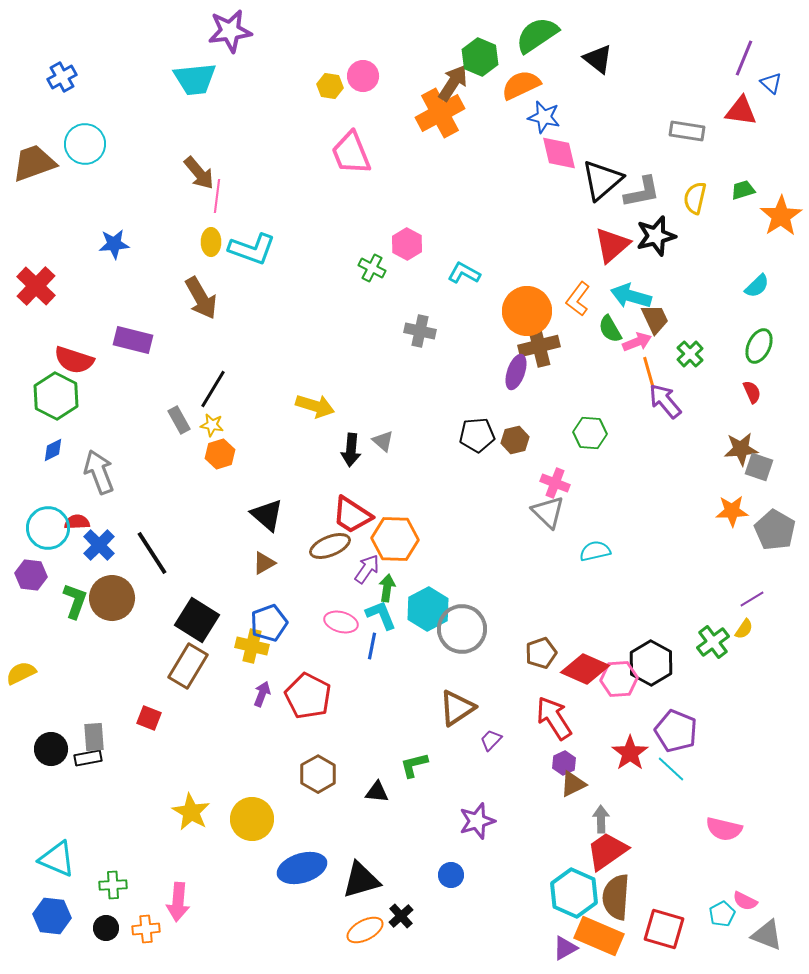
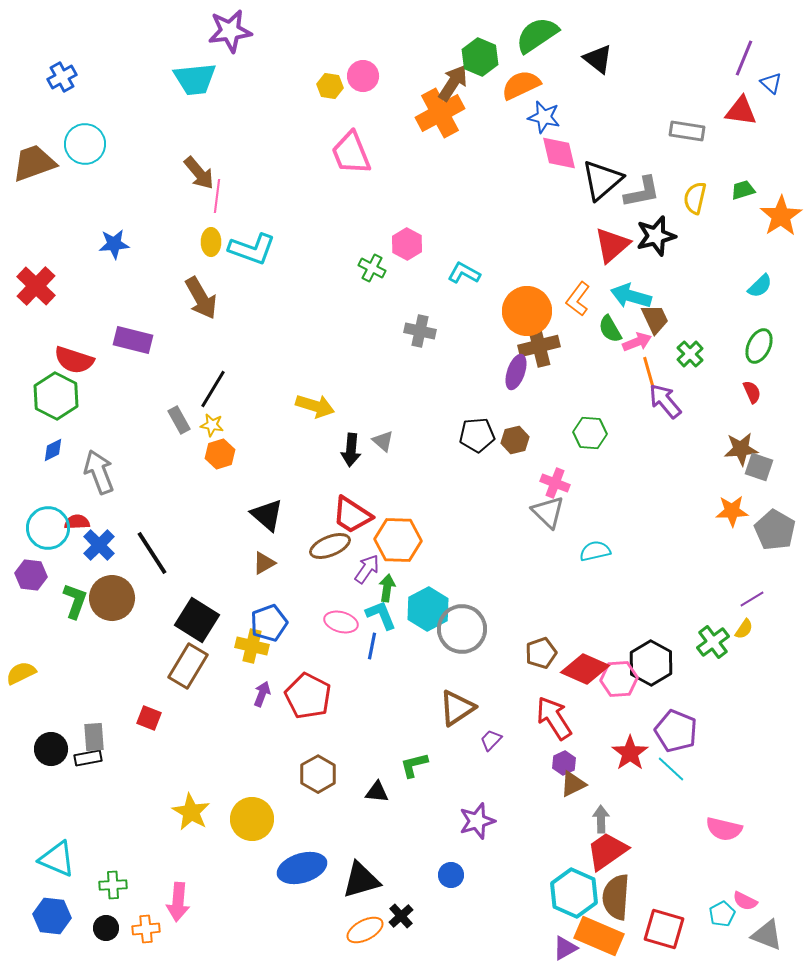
cyan semicircle at (757, 286): moved 3 px right
orange hexagon at (395, 539): moved 3 px right, 1 px down
